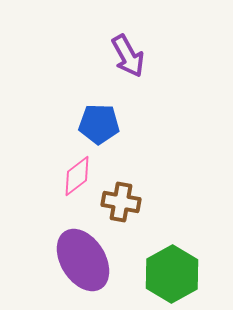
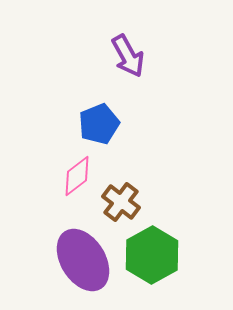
blue pentagon: rotated 24 degrees counterclockwise
brown cross: rotated 27 degrees clockwise
green hexagon: moved 20 px left, 19 px up
